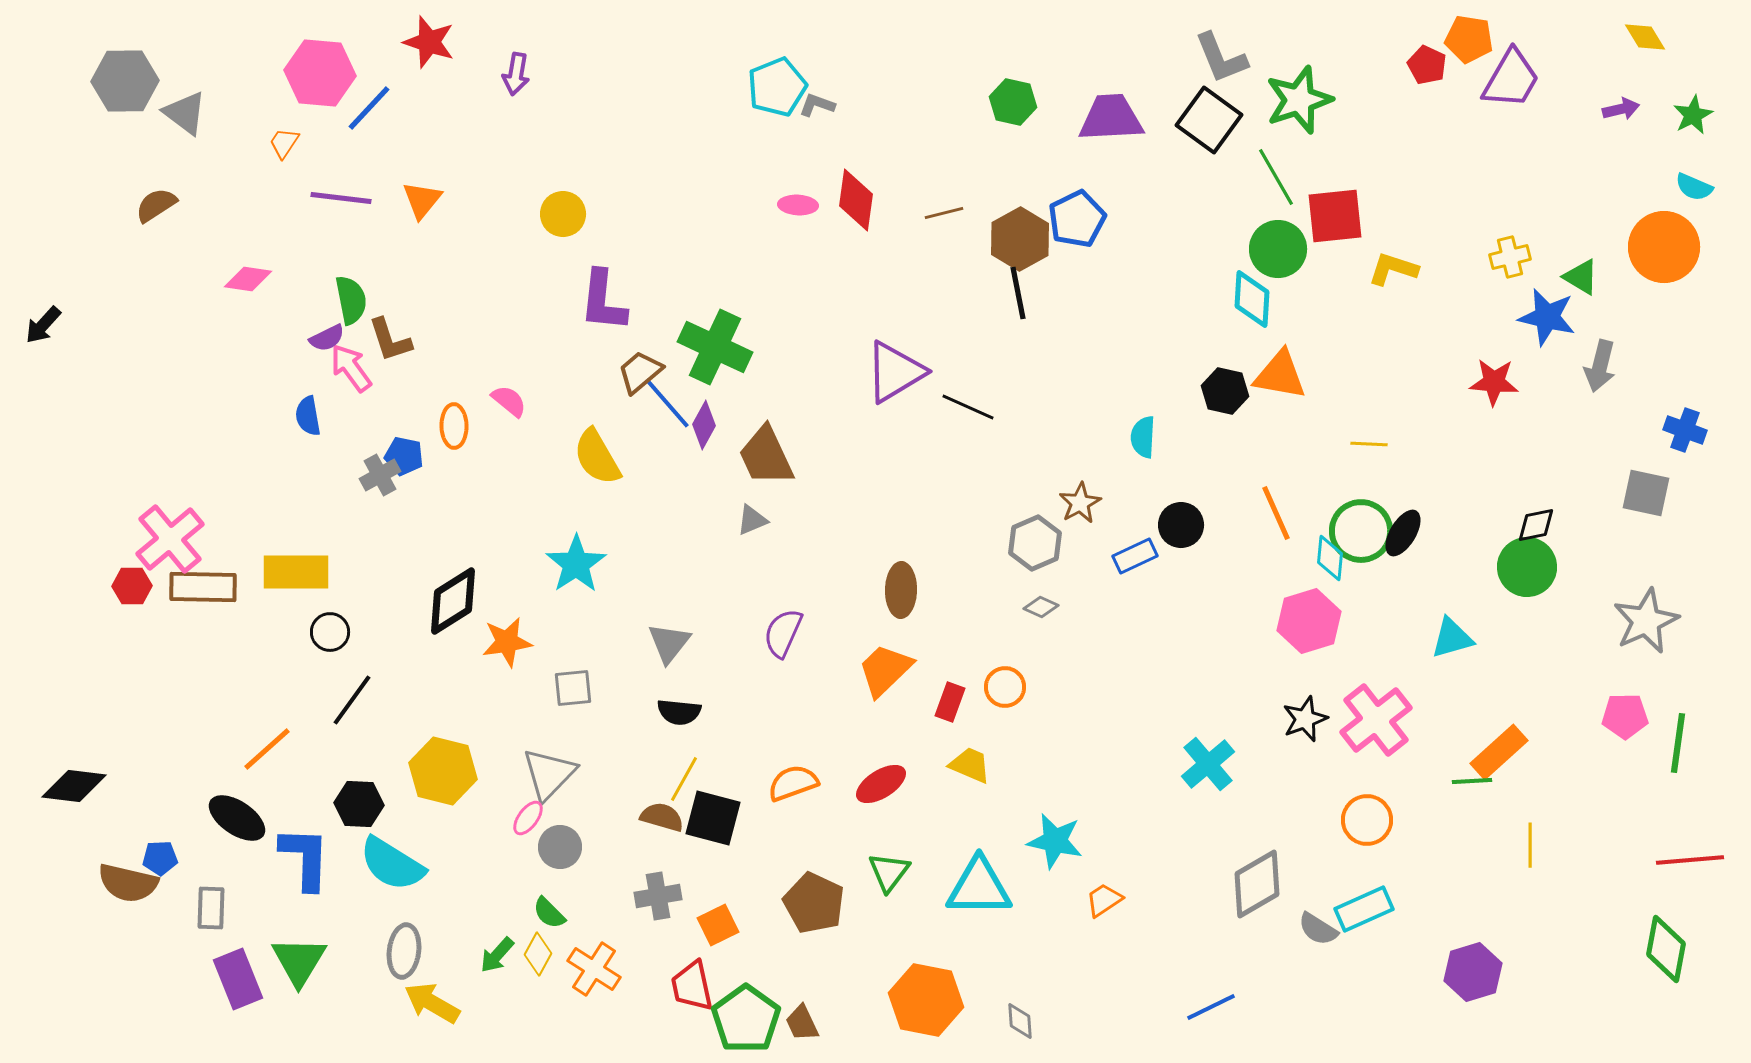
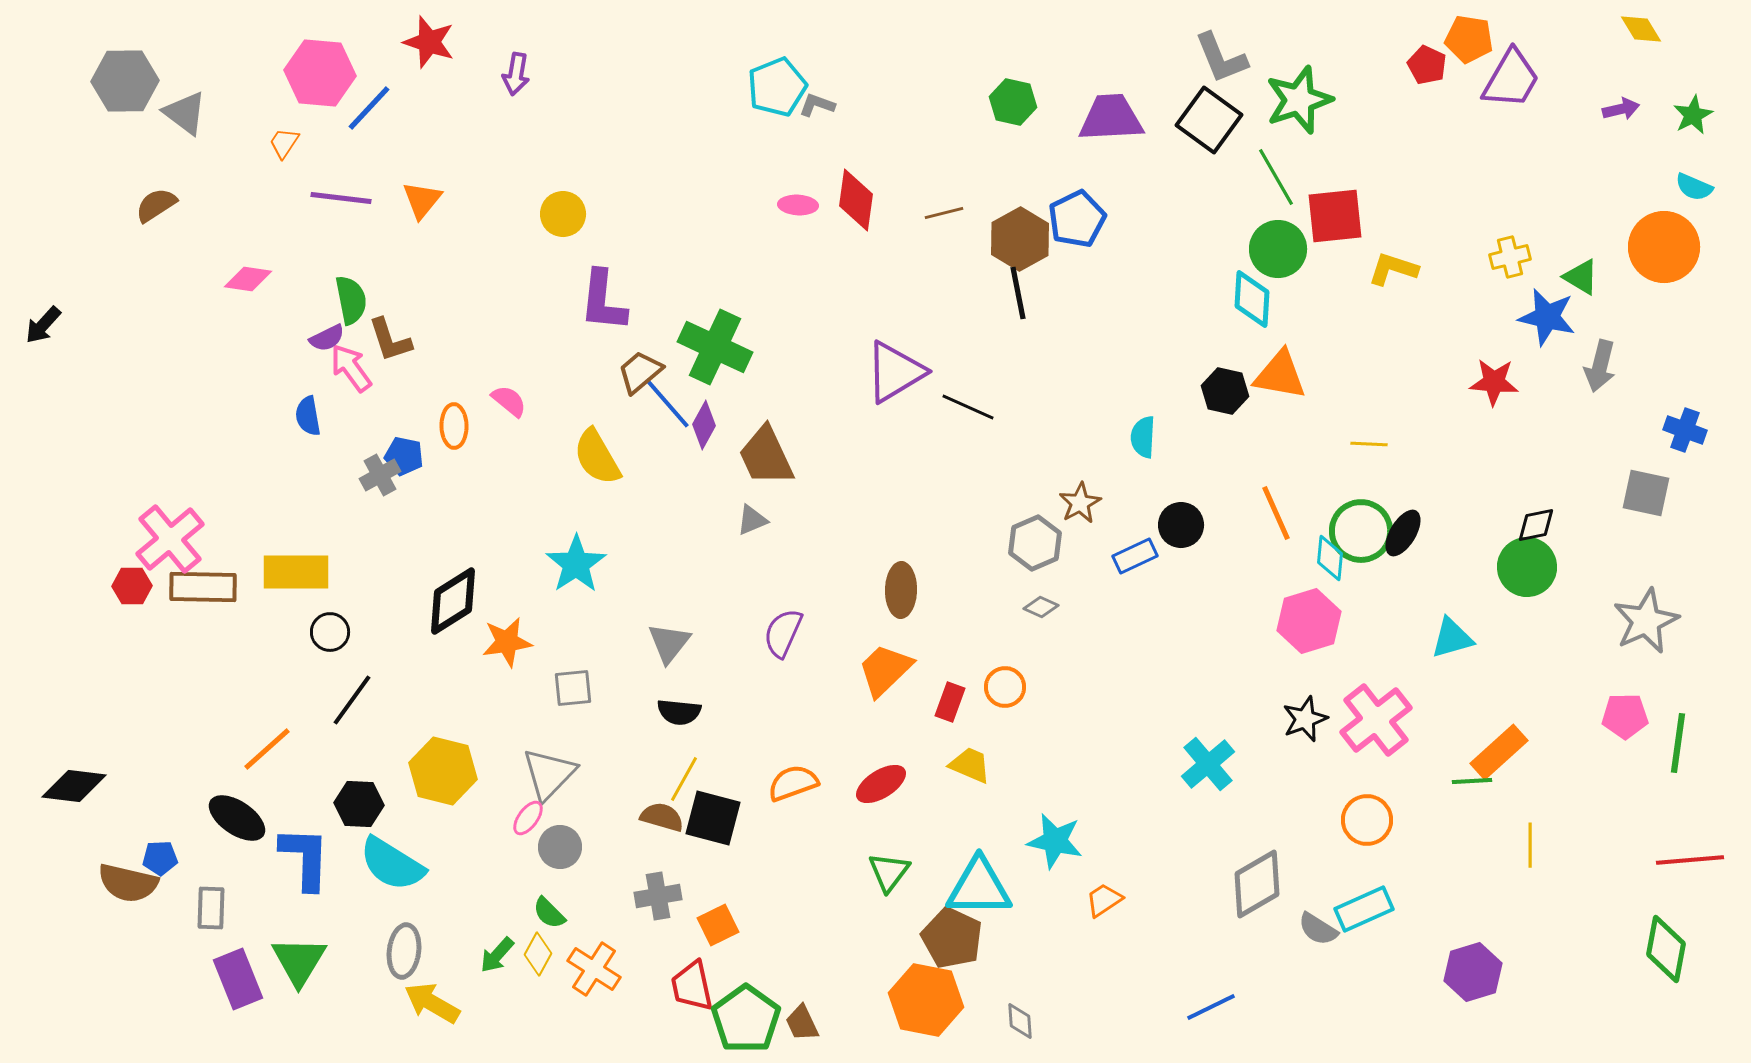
yellow diamond at (1645, 37): moved 4 px left, 8 px up
brown pentagon at (814, 903): moved 138 px right, 35 px down
